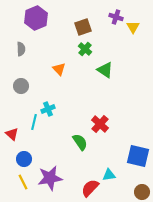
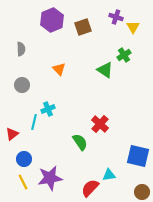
purple hexagon: moved 16 px right, 2 px down
green cross: moved 39 px right, 6 px down; rotated 16 degrees clockwise
gray circle: moved 1 px right, 1 px up
red triangle: rotated 40 degrees clockwise
